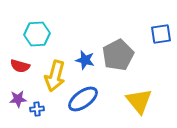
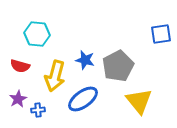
cyan hexagon: rotated 10 degrees clockwise
gray pentagon: moved 11 px down
purple star: rotated 24 degrees counterclockwise
blue cross: moved 1 px right, 1 px down
